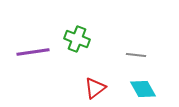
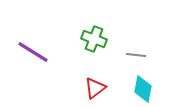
green cross: moved 17 px right
purple line: rotated 40 degrees clockwise
cyan diamond: rotated 40 degrees clockwise
